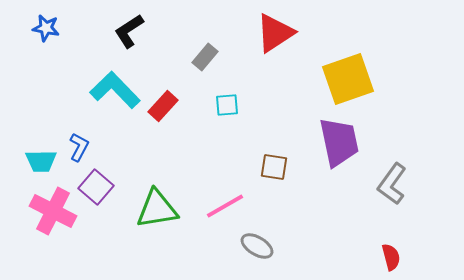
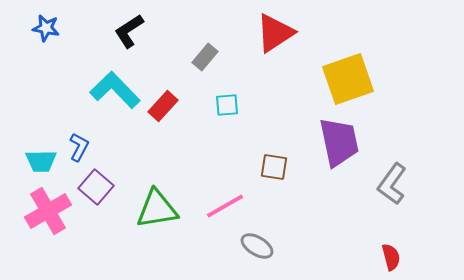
pink cross: moved 5 px left; rotated 33 degrees clockwise
